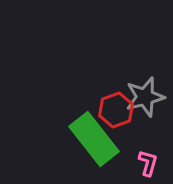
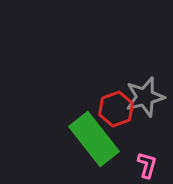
red hexagon: moved 1 px up
pink L-shape: moved 1 px left, 2 px down
